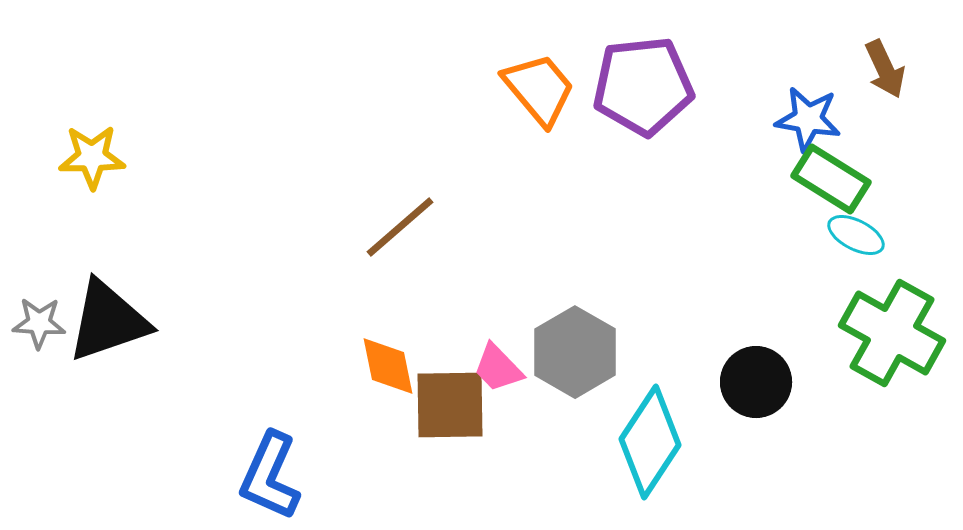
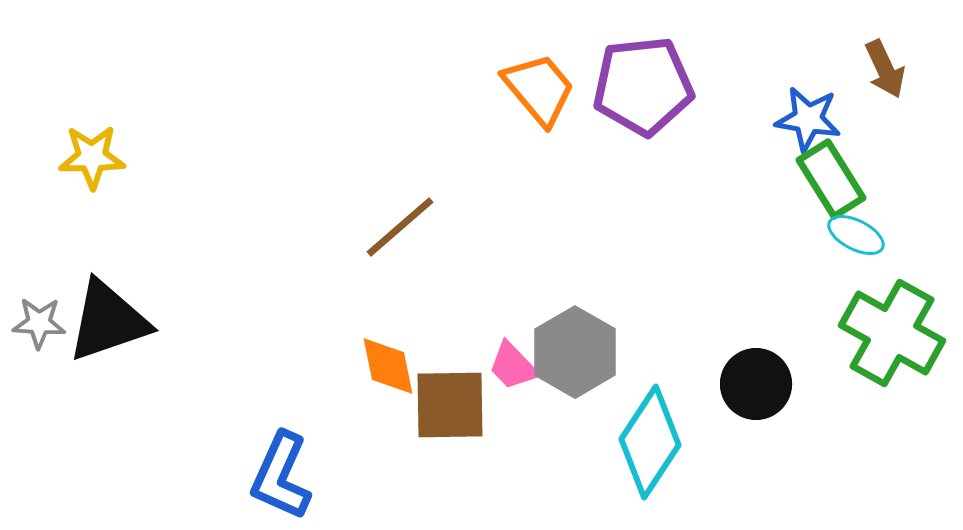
green rectangle: rotated 26 degrees clockwise
pink trapezoid: moved 15 px right, 2 px up
black circle: moved 2 px down
blue L-shape: moved 11 px right
